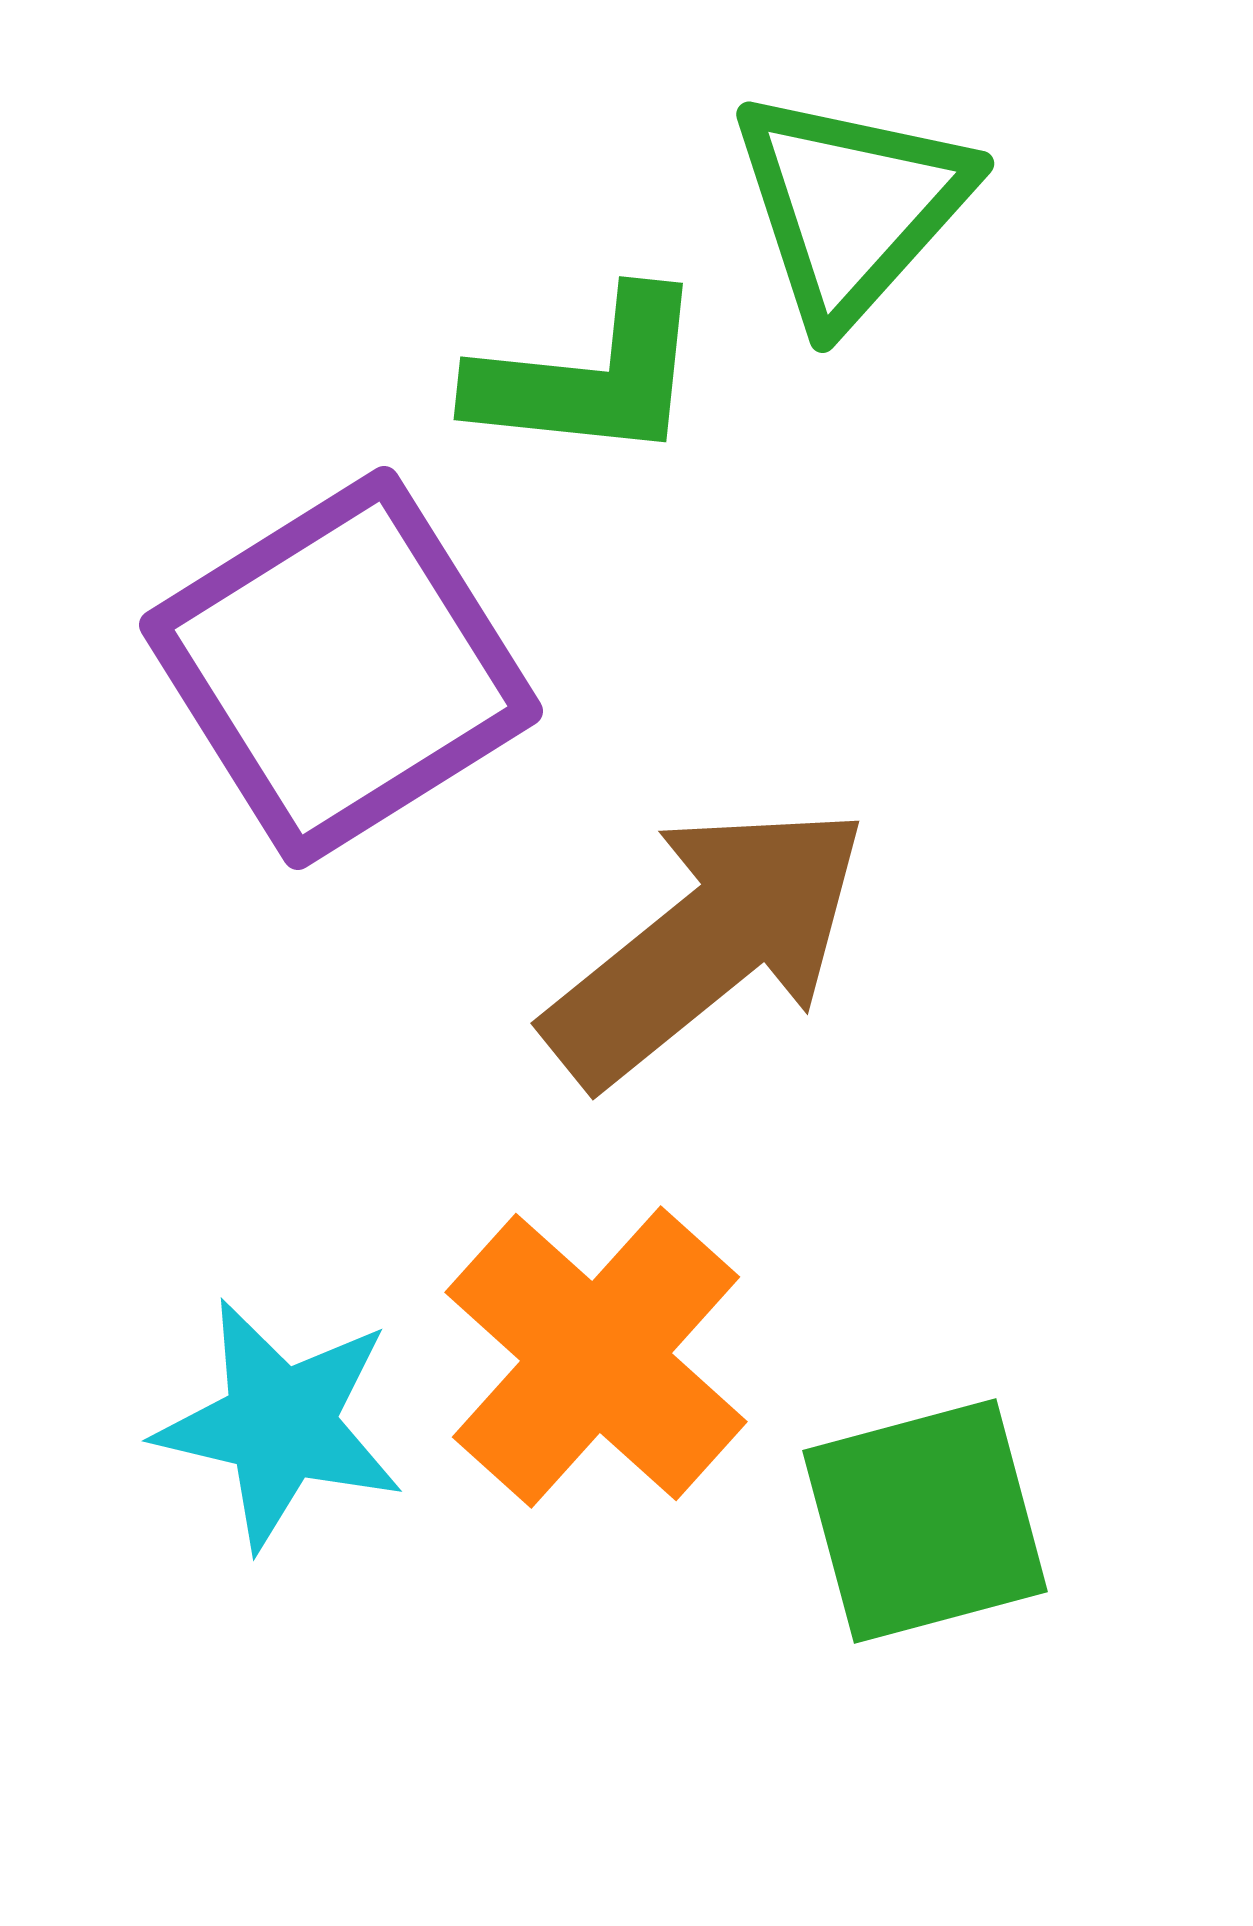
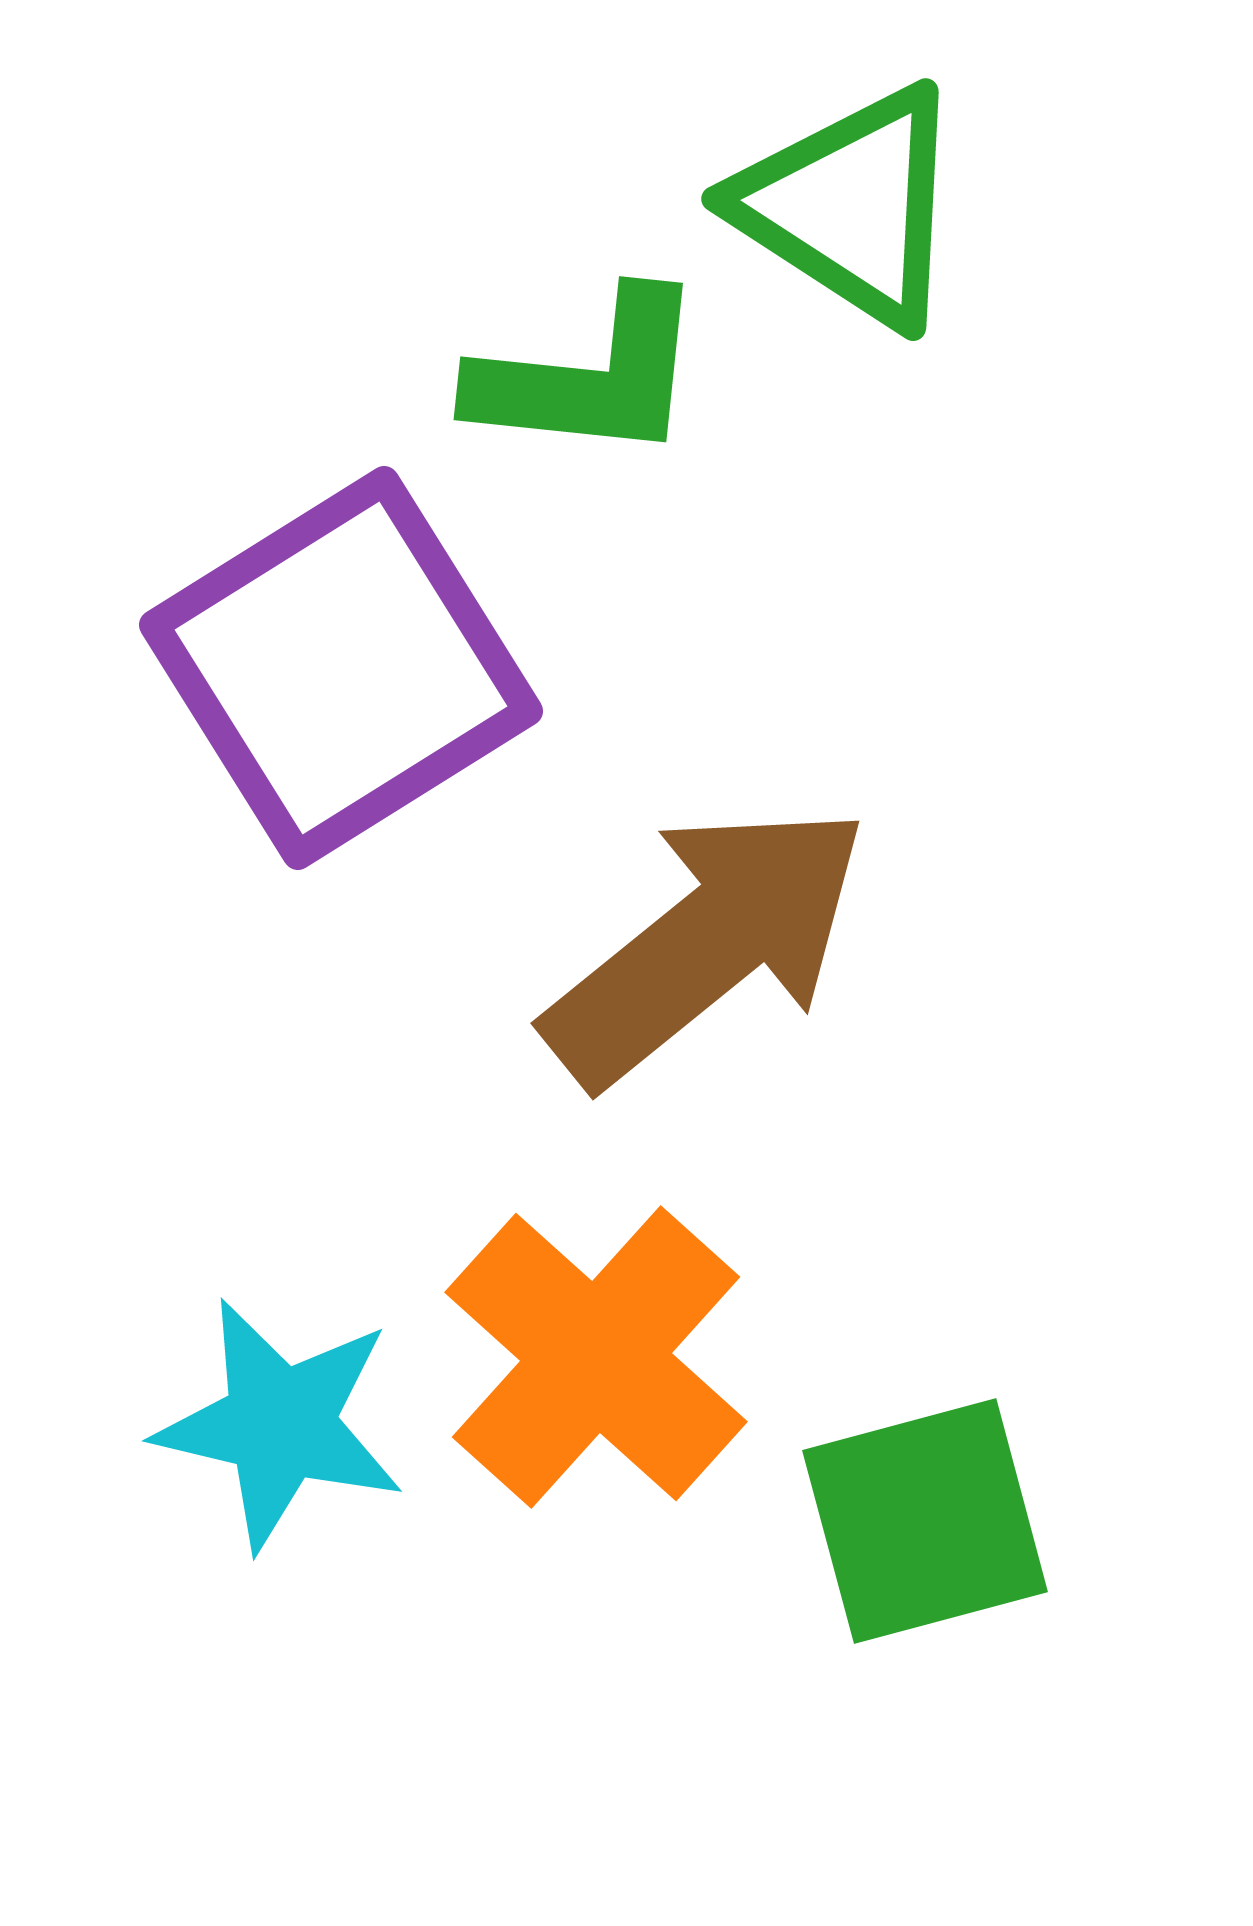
green triangle: rotated 39 degrees counterclockwise
